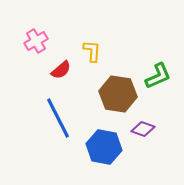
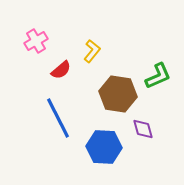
yellow L-shape: rotated 35 degrees clockwise
purple diamond: rotated 55 degrees clockwise
blue hexagon: rotated 8 degrees counterclockwise
